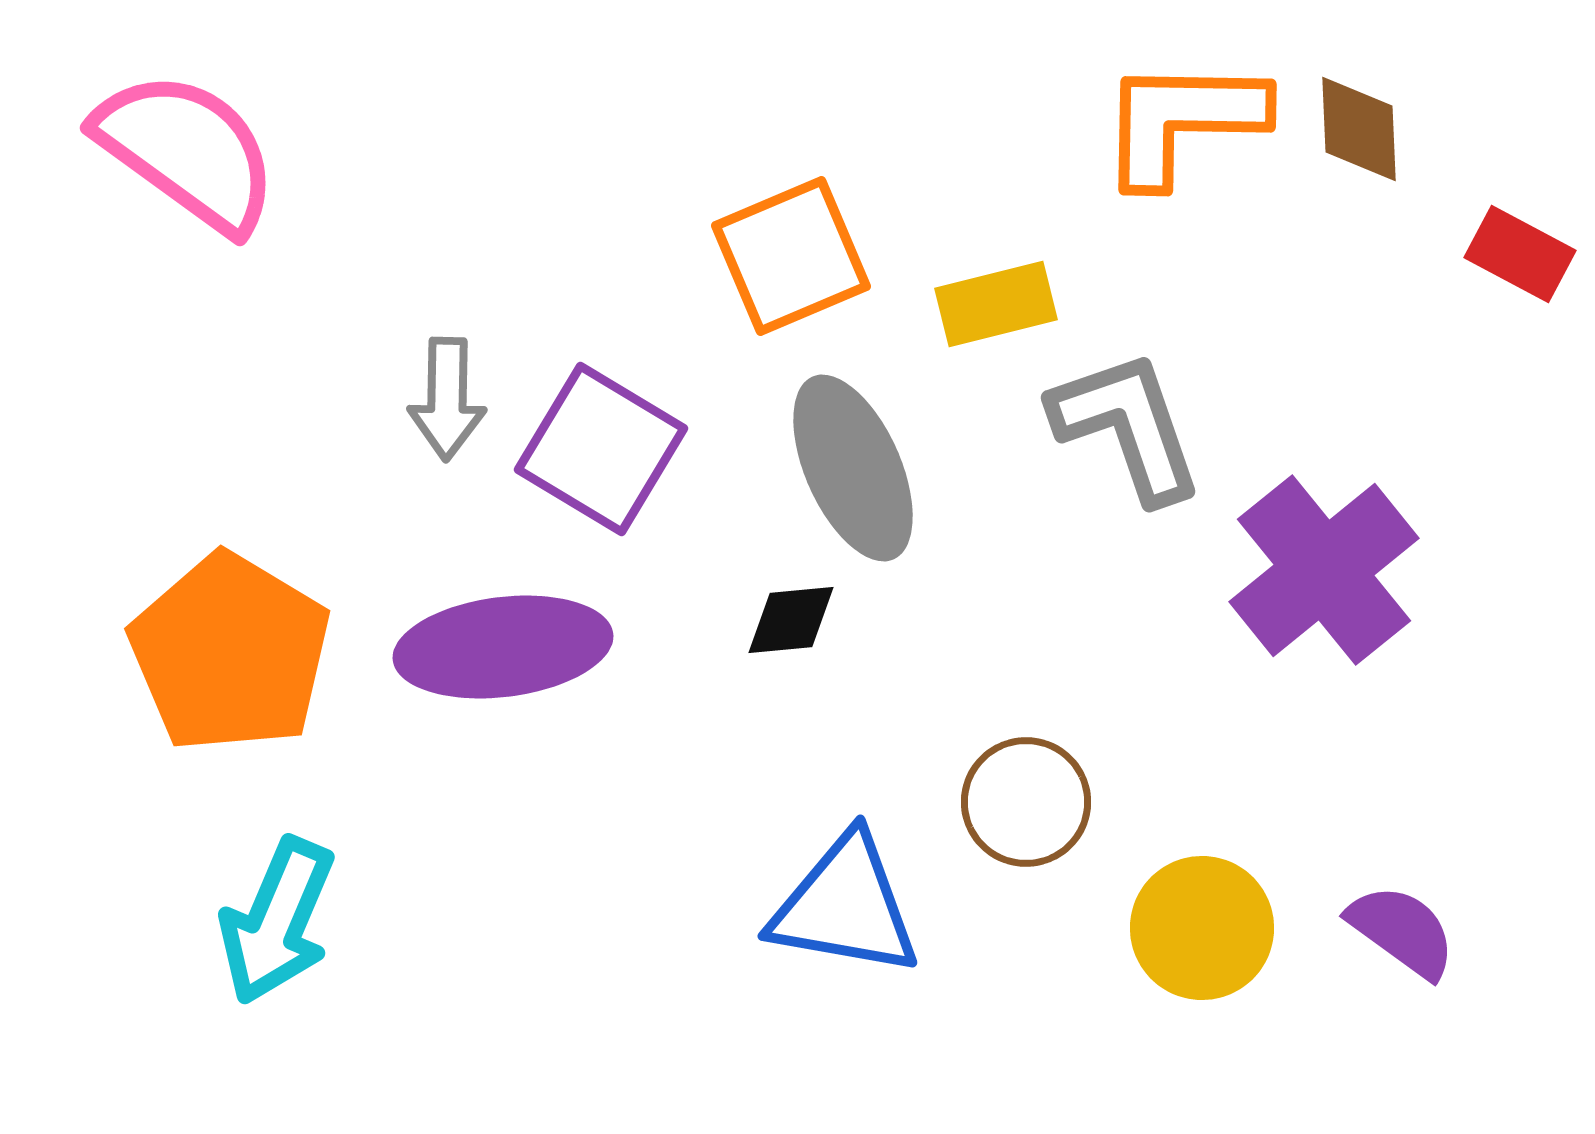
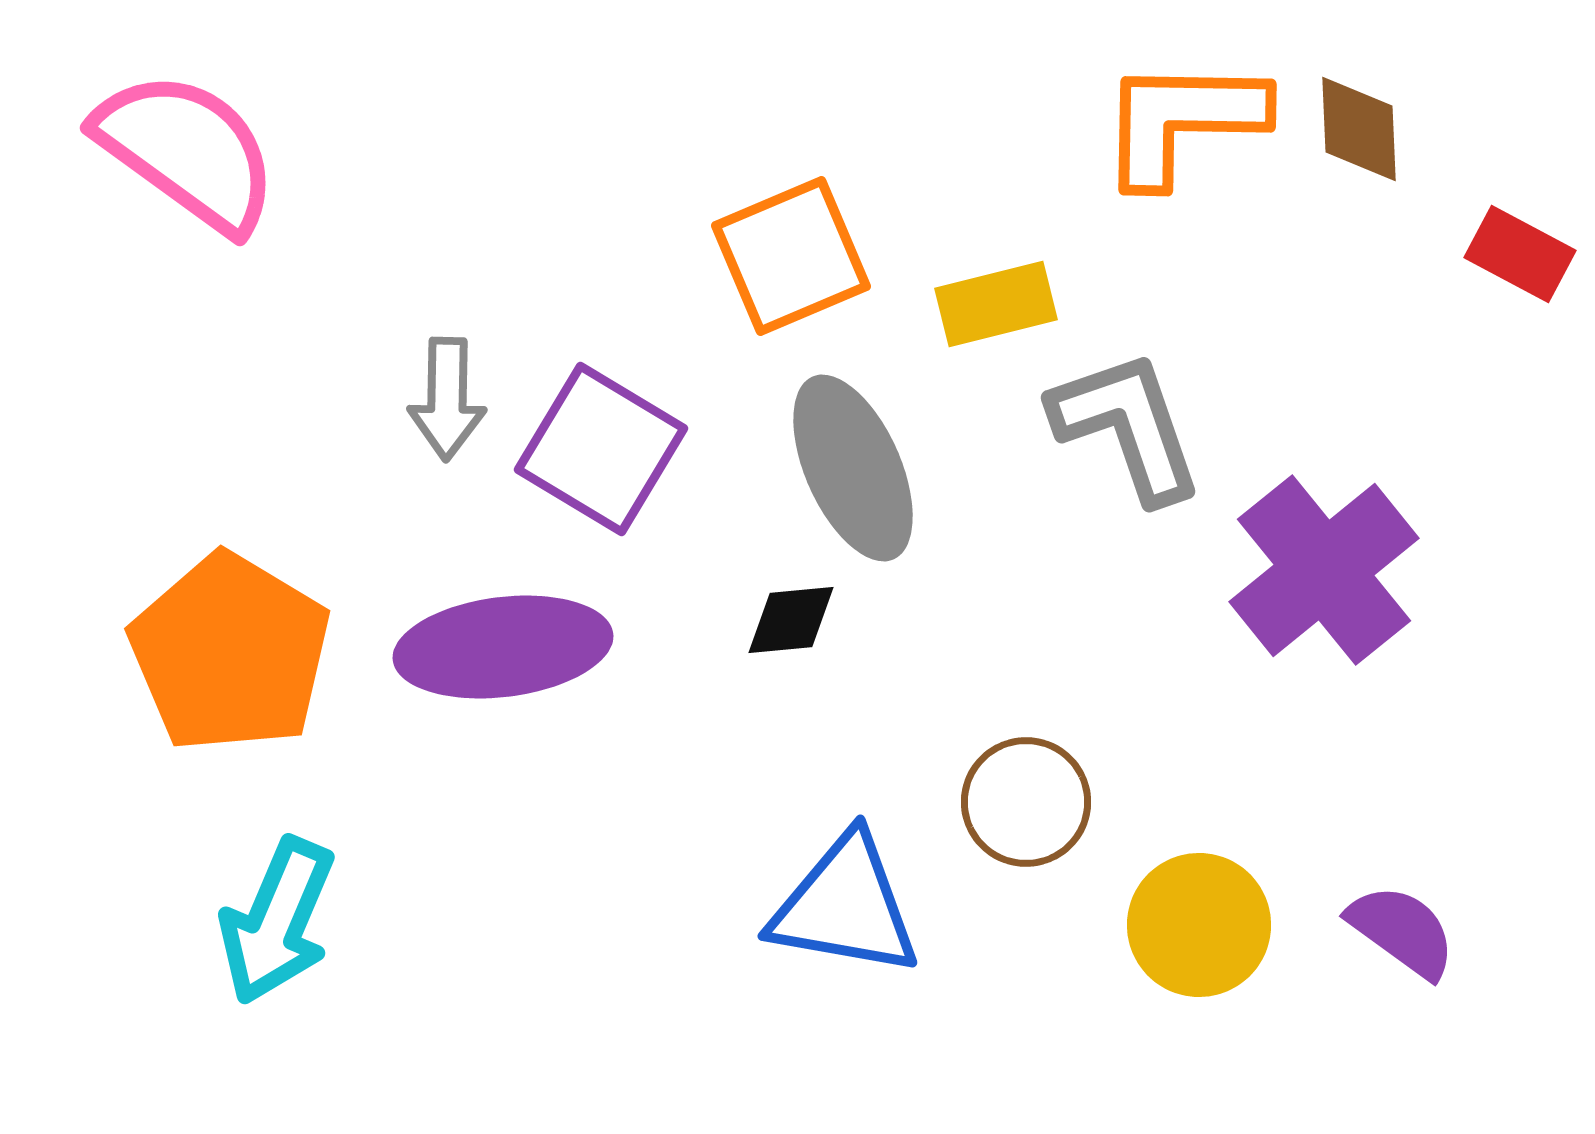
yellow circle: moved 3 px left, 3 px up
